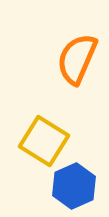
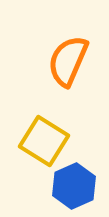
orange semicircle: moved 9 px left, 2 px down
